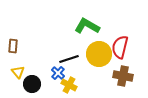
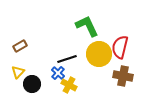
green L-shape: rotated 35 degrees clockwise
brown rectangle: moved 7 px right; rotated 56 degrees clockwise
black line: moved 2 px left
yellow triangle: rotated 24 degrees clockwise
